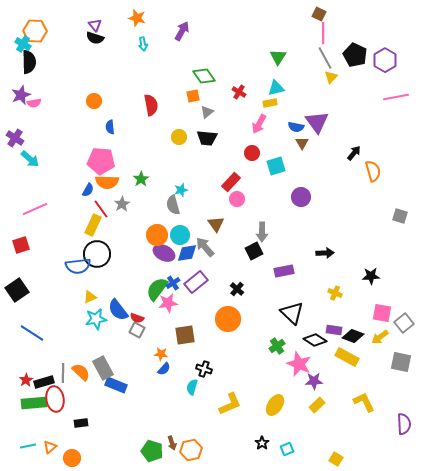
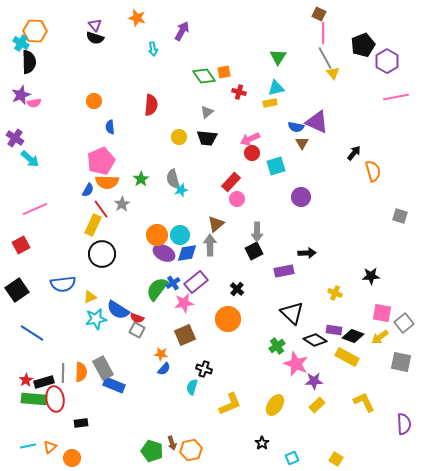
cyan cross at (23, 44): moved 2 px left, 1 px up
cyan arrow at (143, 44): moved 10 px right, 5 px down
black pentagon at (355, 55): moved 8 px right, 10 px up; rotated 25 degrees clockwise
purple hexagon at (385, 60): moved 2 px right, 1 px down
yellow triangle at (331, 77): moved 2 px right, 4 px up; rotated 24 degrees counterclockwise
red cross at (239, 92): rotated 16 degrees counterclockwise
orange square at (193, 96): moved 31 px right, 24 px up
red semicircle at (151, 105): rotated 15 degrees clockwise
purple triangle at (317, 122): rotated 30 degrees counterclockwise
pink arrow at (259, 124): moved 9 px left, 15 px down; rotated 36 degrees clockwise
pink pentagon at (101, 161): rotated 28 degrees counterclockwise
gray semicircle at (173, 205): moved 26 px up
brown triangle at (216, 224): rotated 24 degrees clockwise
gray arrow at (262, 232): moved 5 px left
red square at (21, 245): rotated 12 degrees counterclockwise
gray arrow at (205, 247): moved 5 px right, 2 px up; rotated 40 degrees clockwise
black arrow at (325, 253): moved 18 px left
black circle at (97, 254): moved 5 px right
blue semicircle at (78, 266): moved 15 px left, 18 px down
pink star at (168, 303): moved 16 px right
blue semicircle at (118, 310): rotated 20 degrees counterclockwise
brown square at (185, 335): rotated 15 degrees counterclockwise
pink star at (299, 364): moved 3 px left
orange semicircle at (81, 372): rotated 48 degrees clockwise
blue rectangle at (116, 385): moved 2 px left
green rectangle at (34, 403): moved 4 px up; rotated 10 degrees clockwise
cyan square at (287, 449): moved 5 px right, 9 px down
